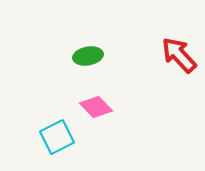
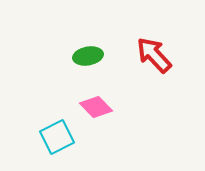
red arrow: moved 25 px left
